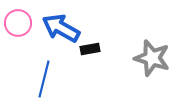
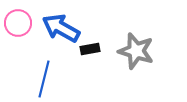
gray star: moved 16 px left, 7 px up
